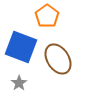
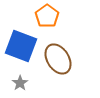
blue square: moved 1 px up
gray star: moved 1 px right
